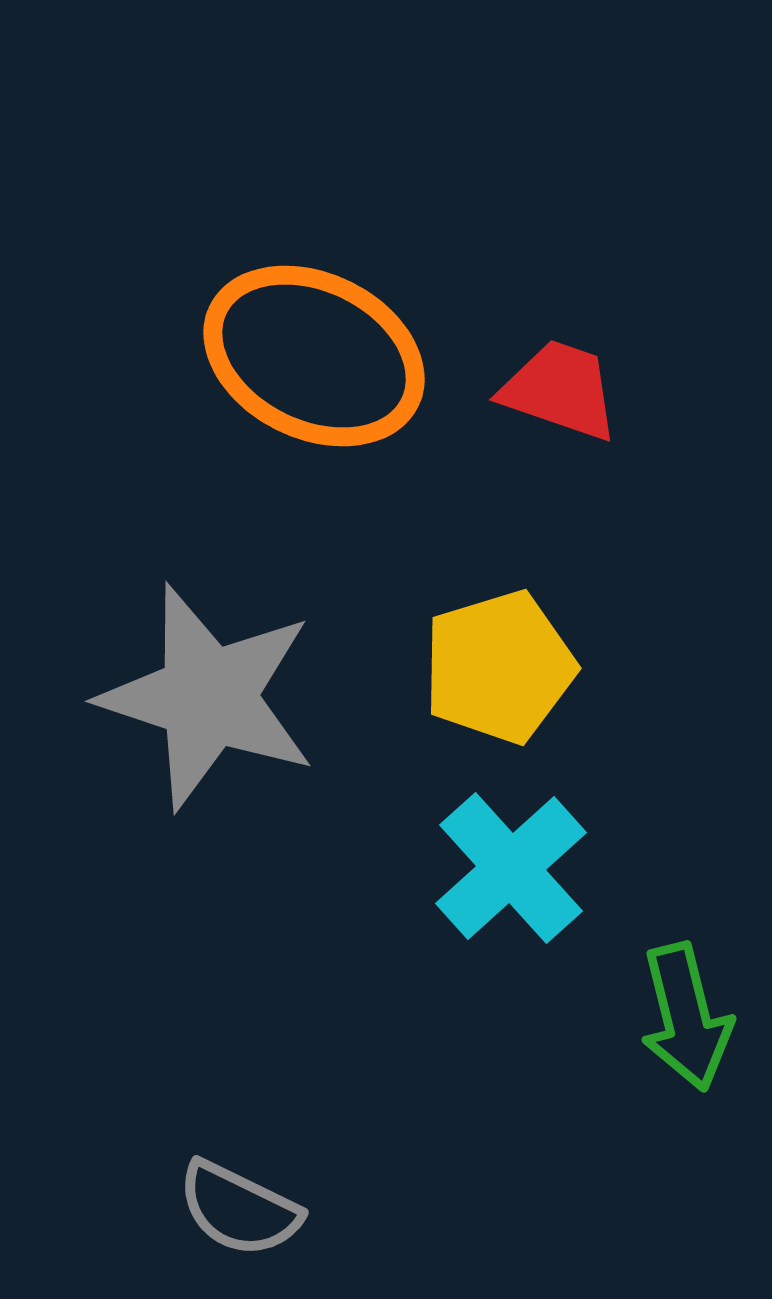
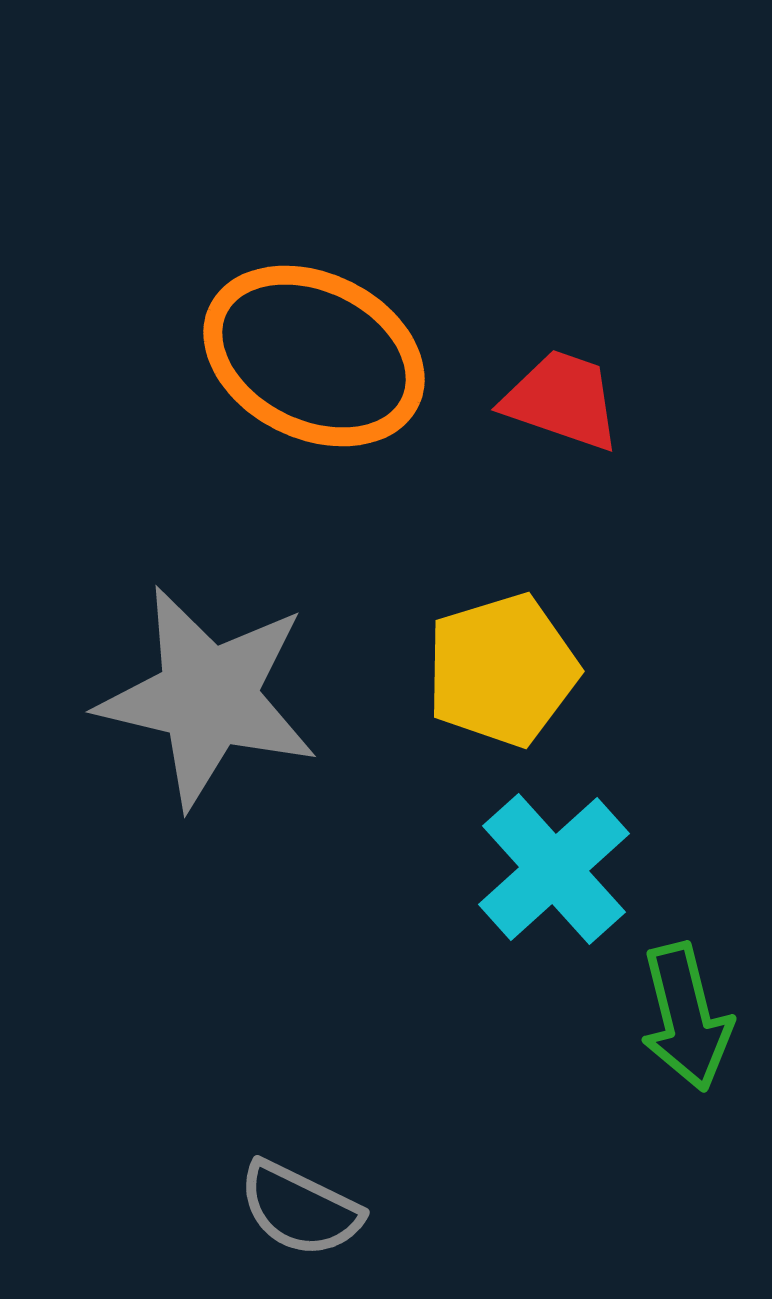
red trapezoid: moved 2 px right, 10 px down
yellow pentagon: moved 3 px right, 3 px down
gray star: rotated 5 degrees counterclockwise
cyan cross: moved 43 px right, 1 px down
gray semicircle: moved 61 px right
